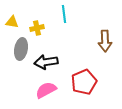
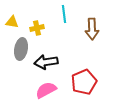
brown arrow: moved 13 px left, 12 px up
